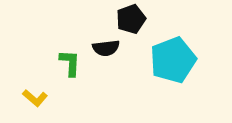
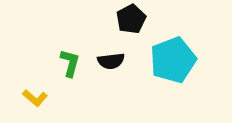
black pentagon: rotated 8 degrees counterclockwise
black semicircle: moved 5 px right, 13 px down
green L-shape: rotated 12 degrees clockwise
